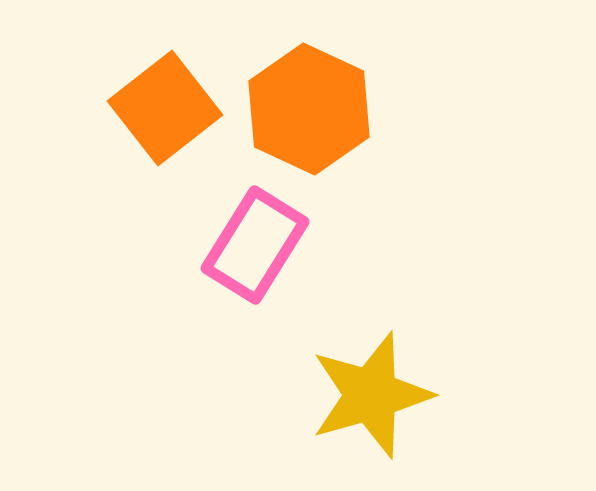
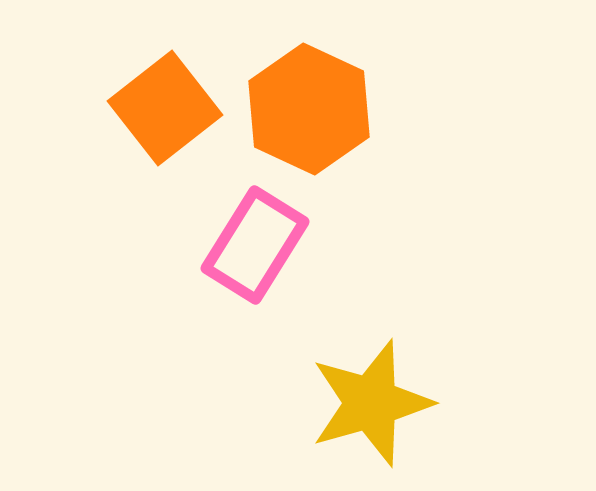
yellow star: moved 8 px down
